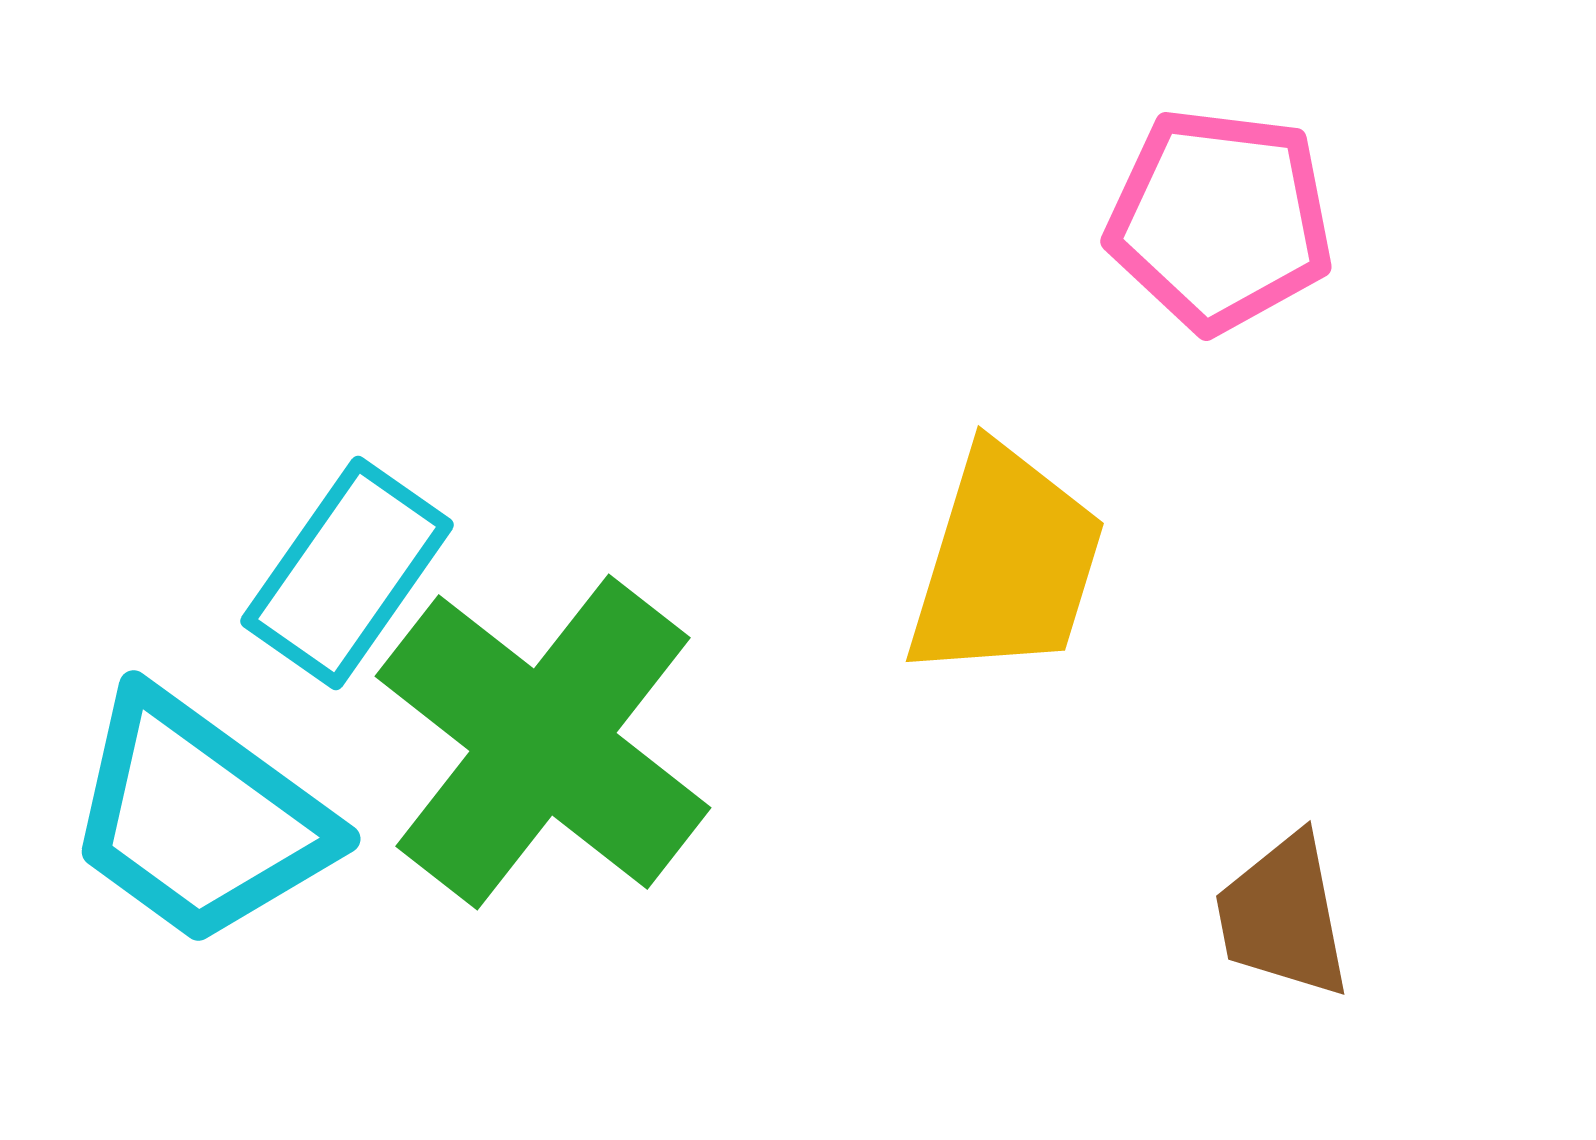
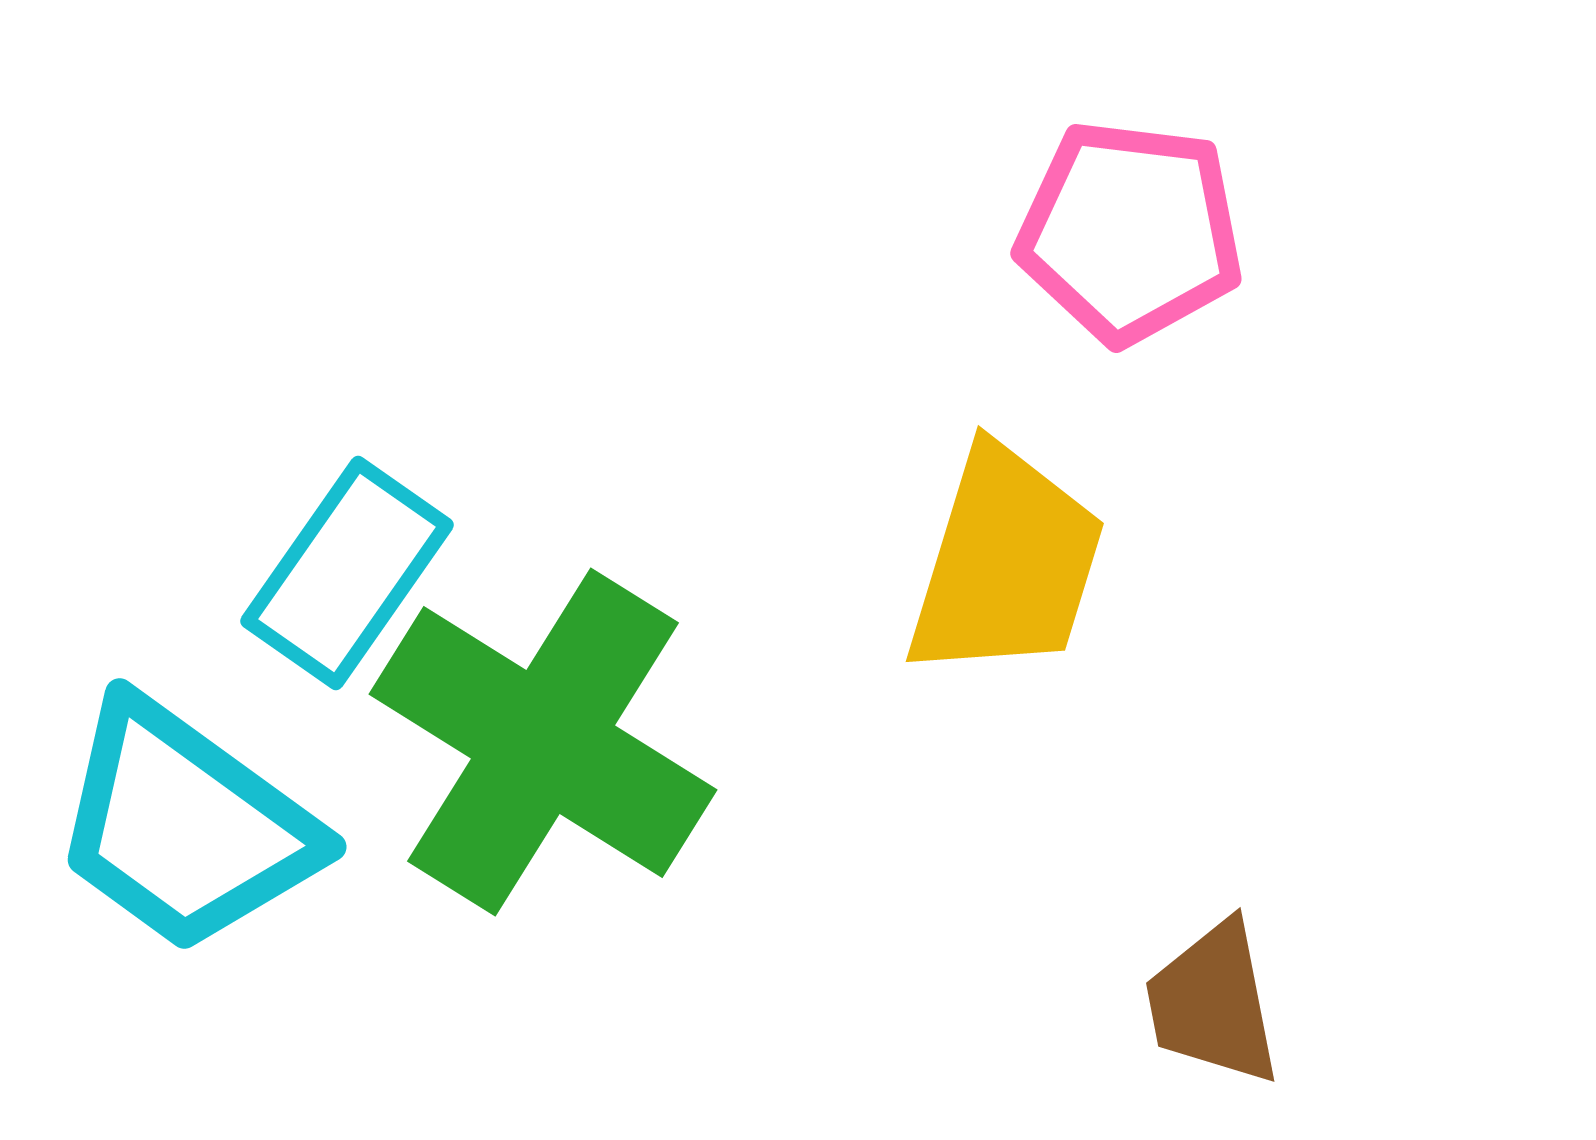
pink pentagon: moved 90 px left, 12 px down
green cross: rotated 6 degrees counterclockwise
cyan trapezoid: moved 14 px left, 8 px down
brown trapezoid: moved 70 px left, 87 px down
